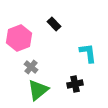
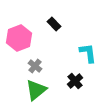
gray cross: moved 4 px right, 1 px up
black cross: moved 3 px up; rotated 28 degrees counterclockwise
green triangle: moved 2 px left
